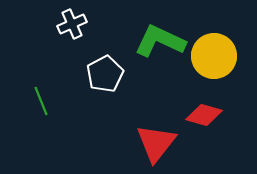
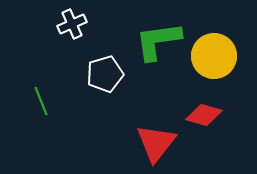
green L-shape: moved 2 px left; rotated 33 degrees counterclockwise
white pentagon: rotated 12 degrees clockwise
